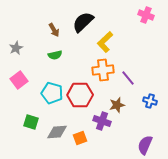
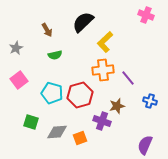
brown arrow: moved 7 px left
red hexagon: rotated 15 degrees counterclockwise
brown star: moved 1 px down
